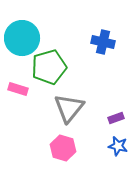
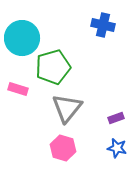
blue cross: moved 17 px up
green pentagon: moved 4 px right
gray triangle: moved 2 px left
blue star: moved 1 px left, 2 px down
